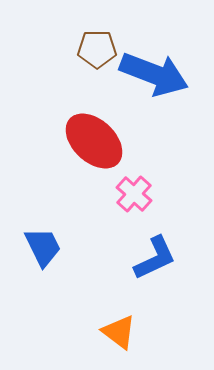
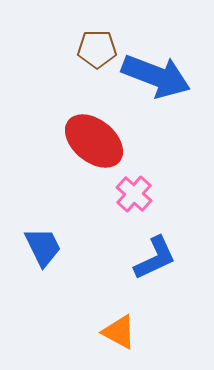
blue arrow: moved 2 px right, 2 px down
red ellipse: rotated 4 degrees counterclockwise
orange triangle: rotated 9 degrees counterclockwise
